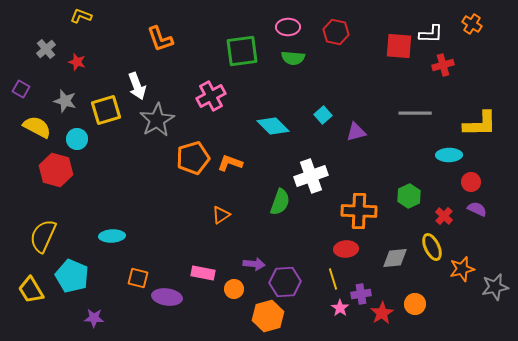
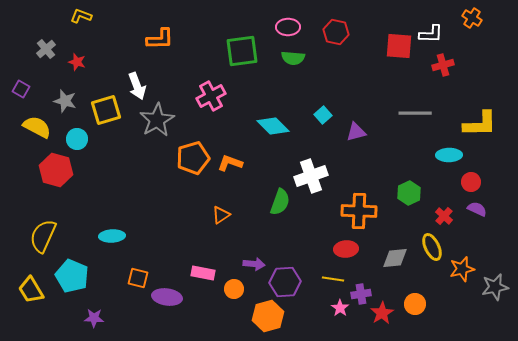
orange cross at (472, 24): moved 6 px up
orange L-shape at (160, 39): rotated 72 degrees counterclockwise
green hexagon at (409, 196): moved 3 px up
yellow line at (333, 279): rotated 65 degrees counterclockwise
